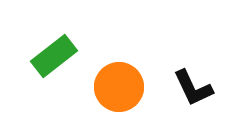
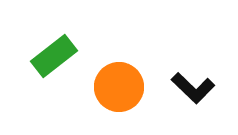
black L-shape: rotated 21 degrees counterclockwise
